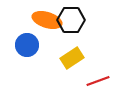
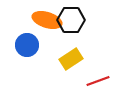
yellow rectangle: moved 1 px left, 1 px down
